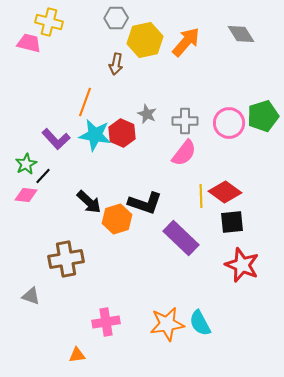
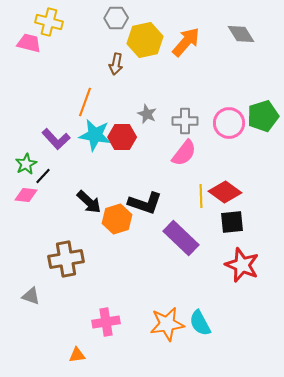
red hexagon: moved 4 px down; rotated 24 degrees counterclockwise
